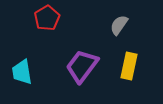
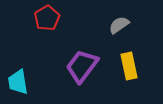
gray semicircle: rotated 20 degrees clockwise
yellow rectangle: rotated 24 degrees counterclockwise
cyan trapezoid: moved 4 px left, 10 px down
